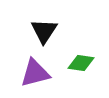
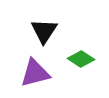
green diamond: moved 4 px up; rotated 24 degrees clockwise
